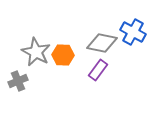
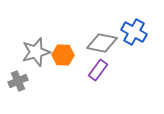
blue cross: moved 1 px right
gray star: rotated 28 degrees clockwise
